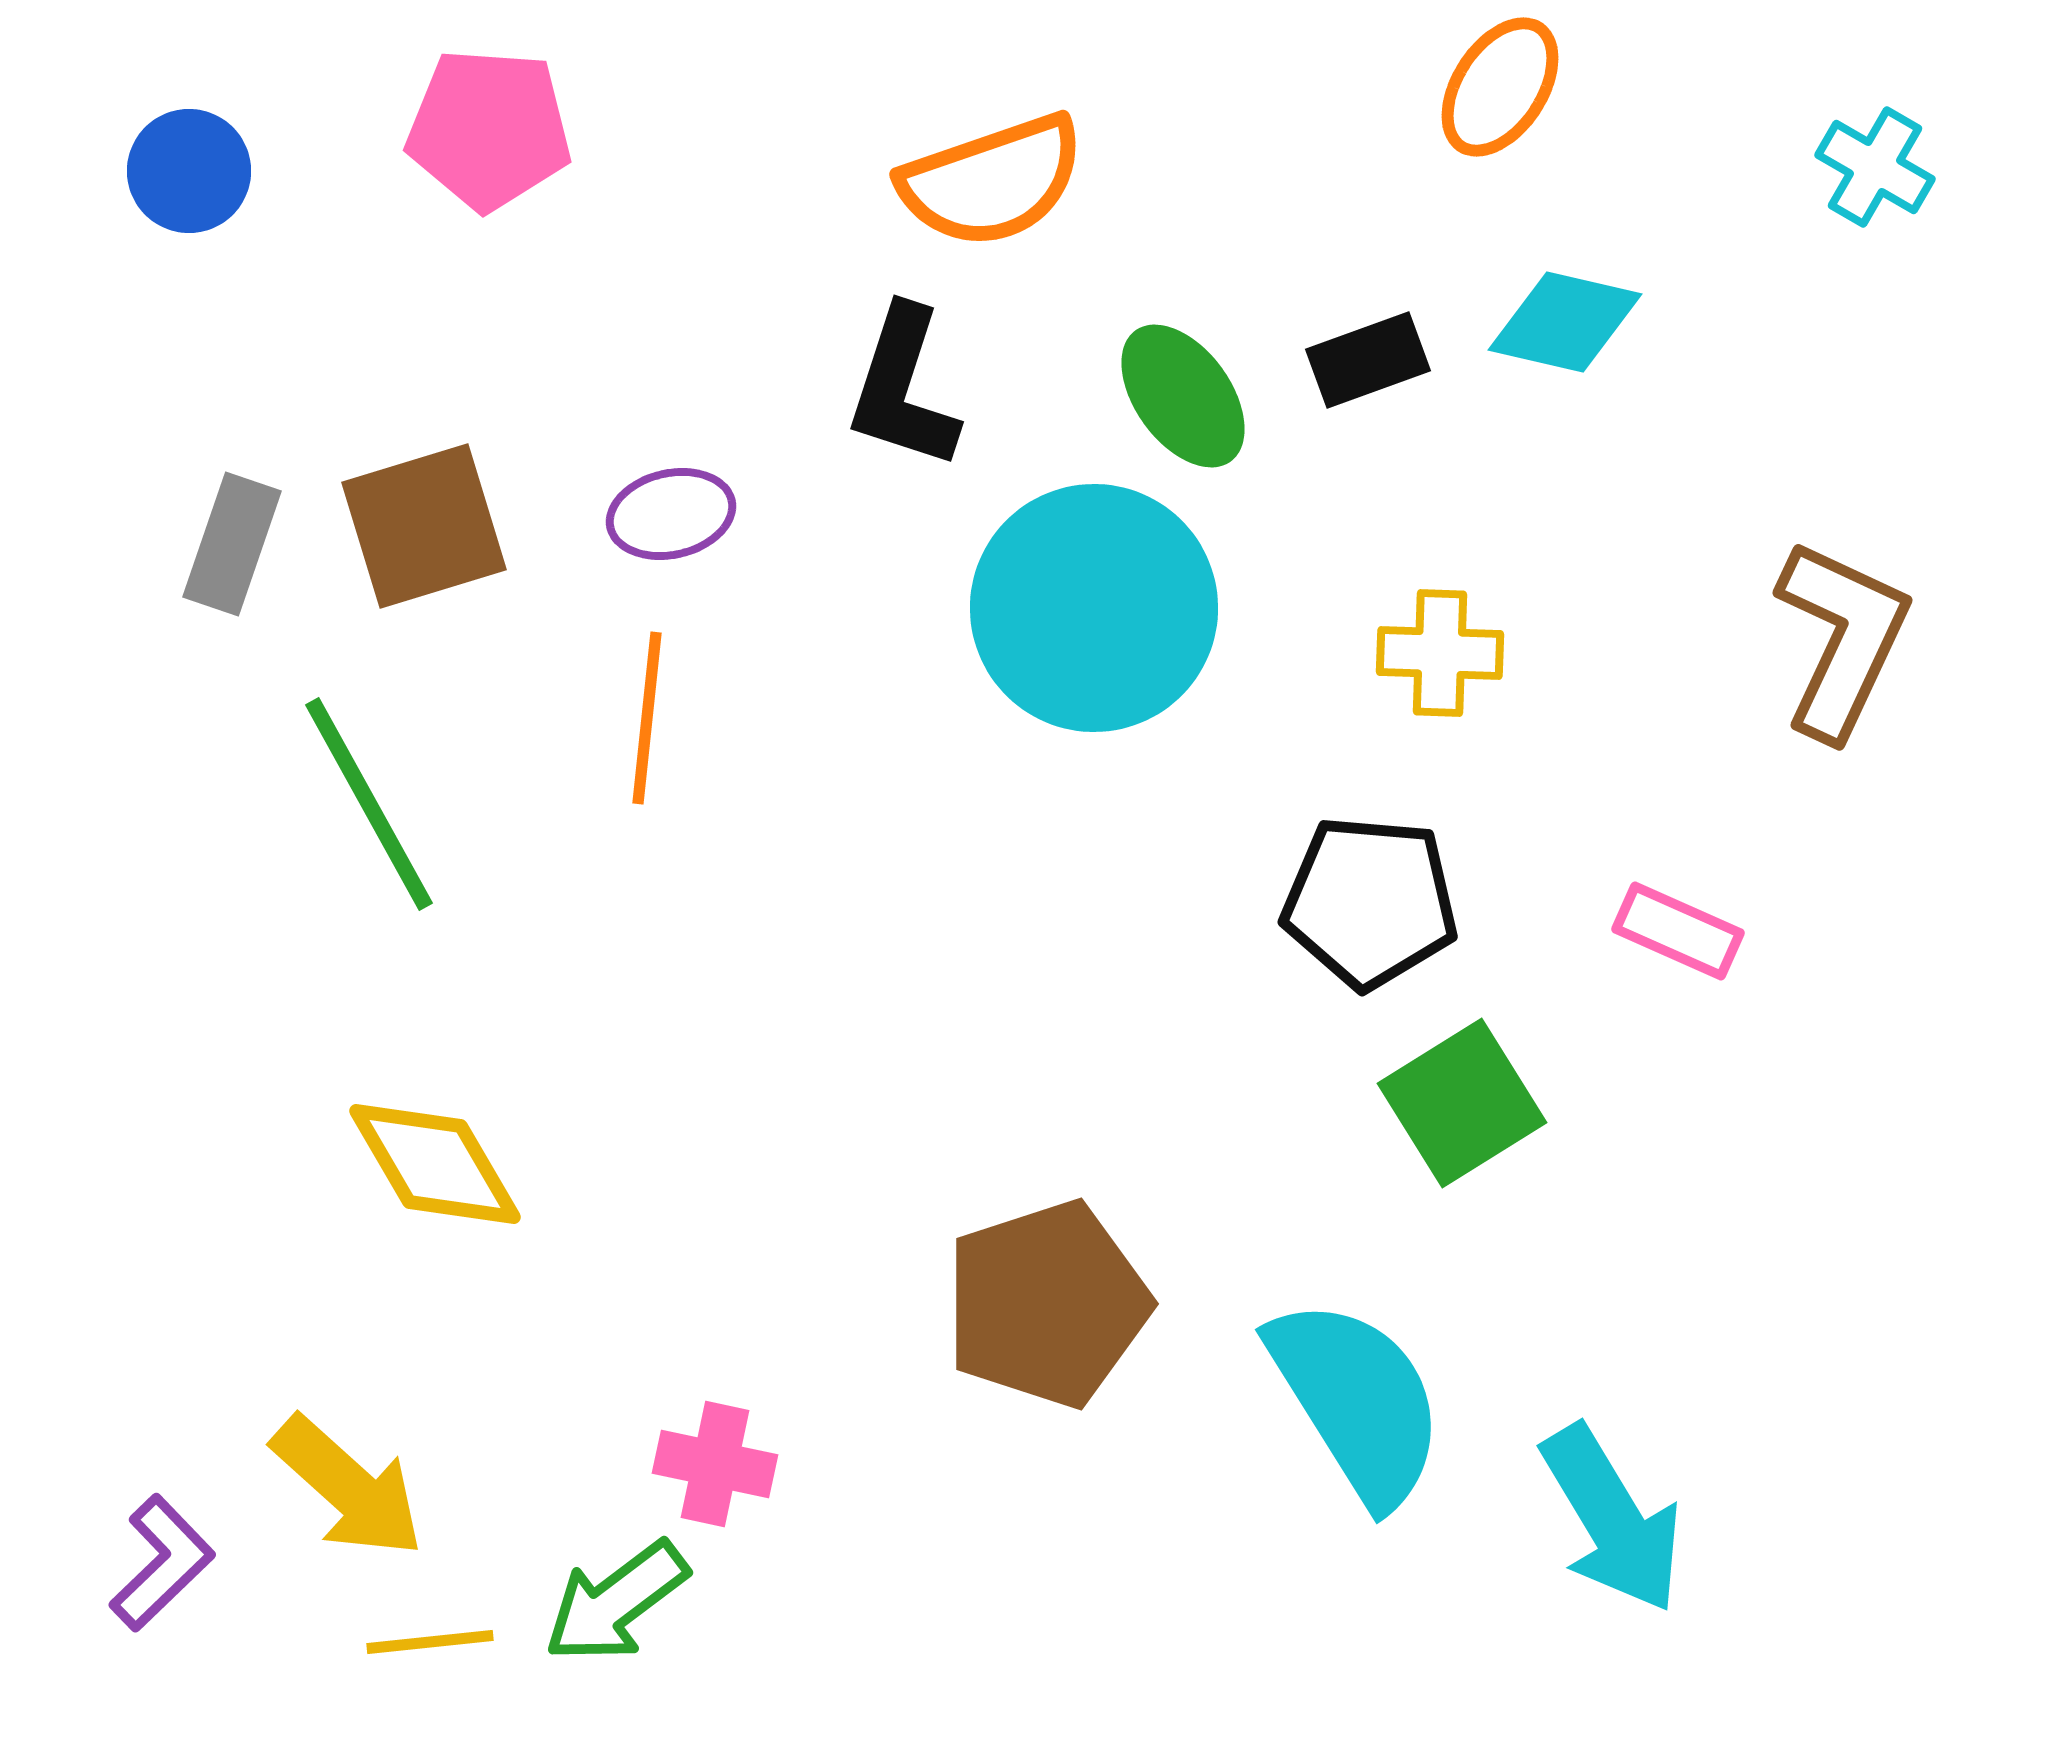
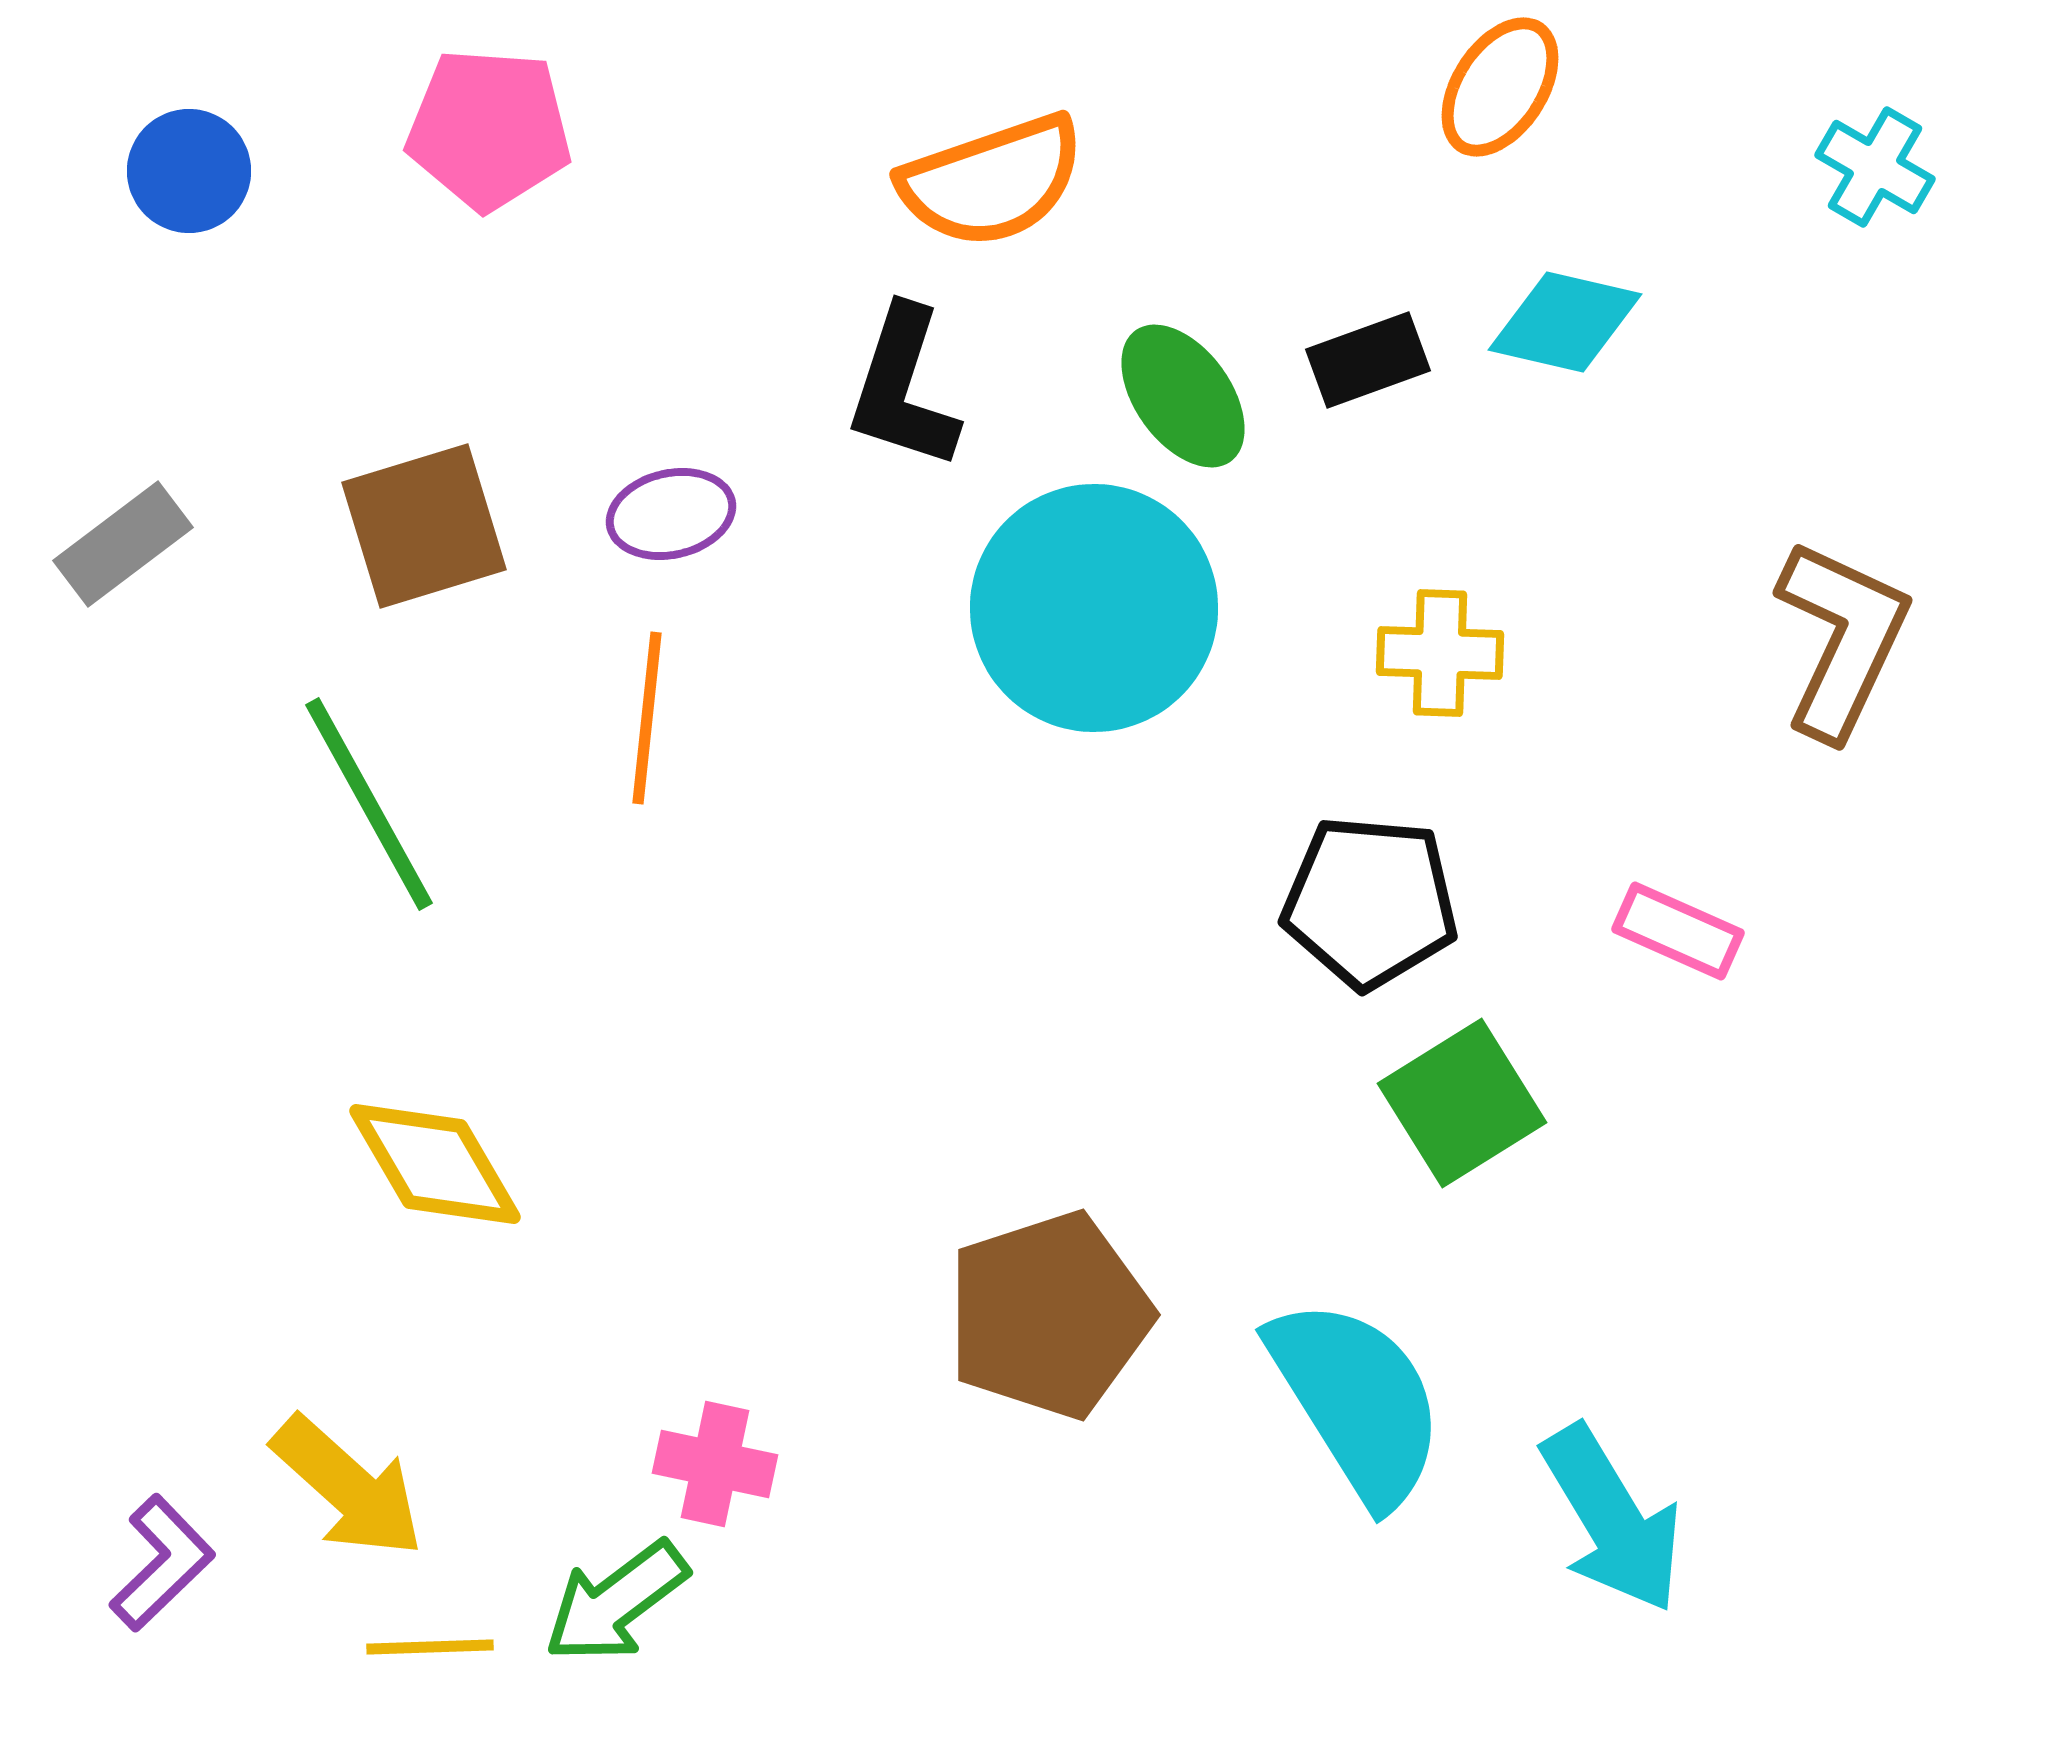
gray rectangle: moved 109 px left; rotated 34 degrees clockwise
brown pentagon: moved 2 px right, 11 px down
yellow line: moved 5 px down; rotated 4 degrees clockwise
